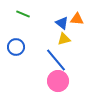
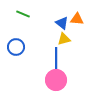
blue line: rotated 40 degrees clockwise
pink circle: moved 2 px left, 1 px up
